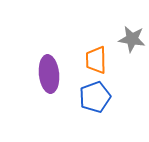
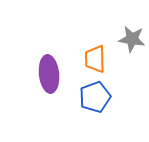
orange trapezoid: moved 1 px left, 1 px up
